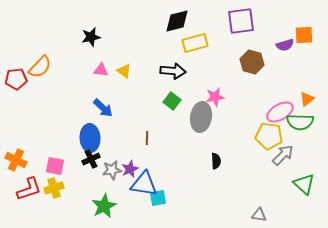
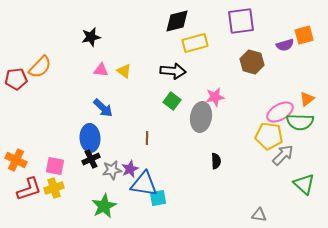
orange square: rotated 12 degrees counterclockwise
